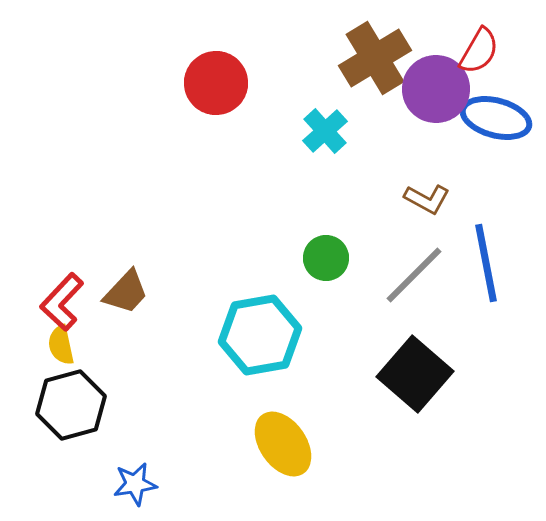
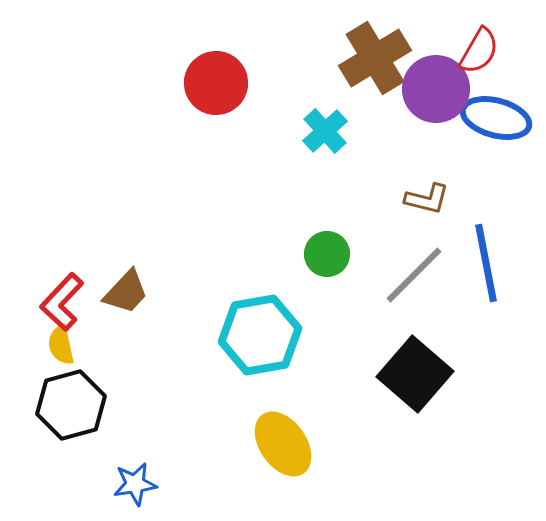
brown L-shape: rotated 15 degrees counterclockwise
green circle: moved 1 px right, 4 px up
